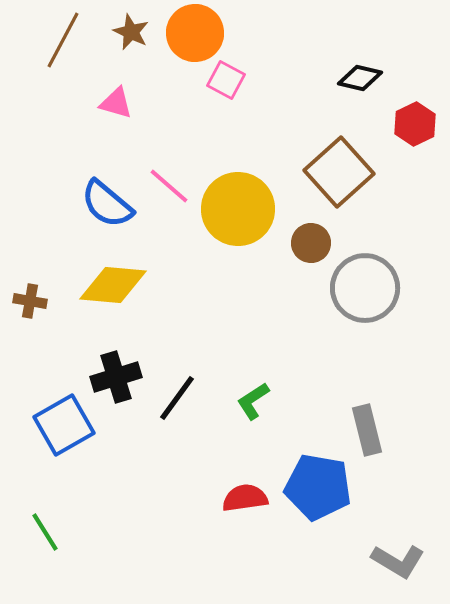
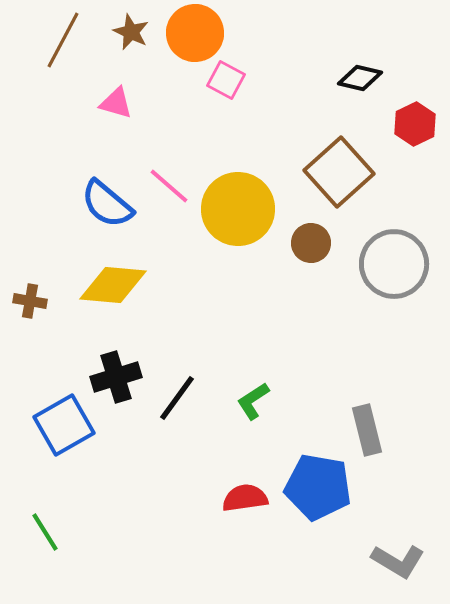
gray circle: moved 29 px right, 24 px up
